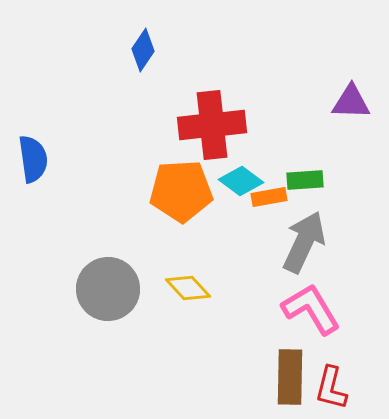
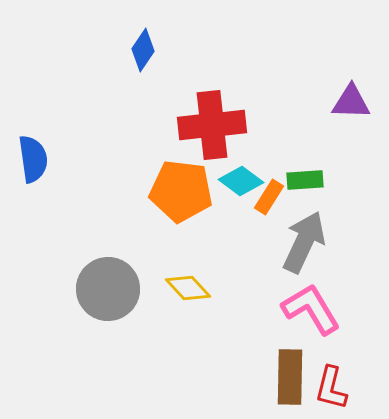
orange pentagon: rotated 10 degrees clockwise
orange rectangle: rotated 48 degrees counterclockwise
